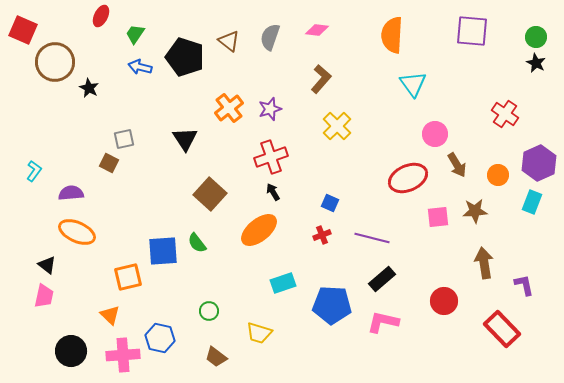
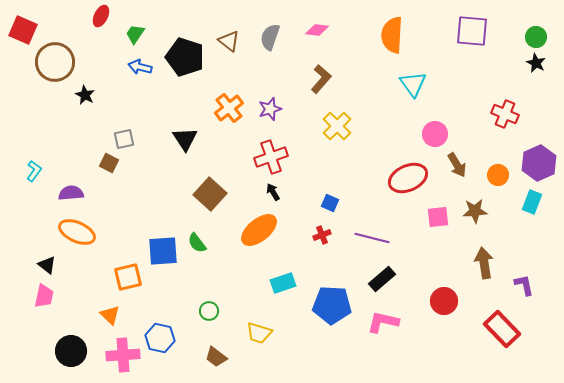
black star at (89, 88): moved 4 px left, 7 px down
red cross at (505, 114): rotated 12 degrees counterclockwise
